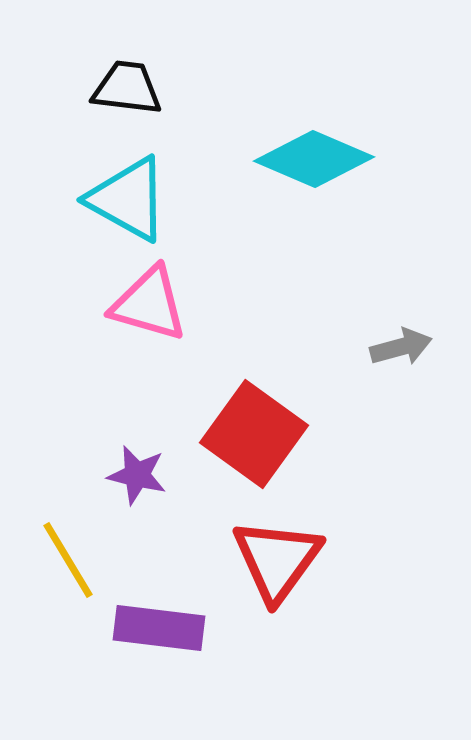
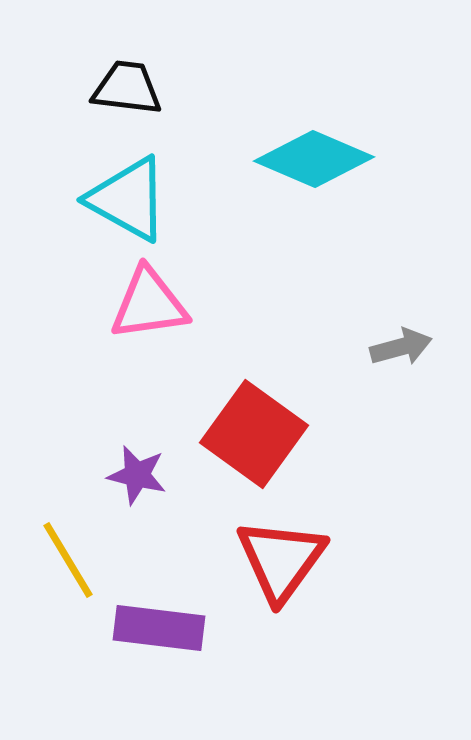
pink triangle: rotated 24 degrees counterclockwise
red triangle: moved 4 px right
